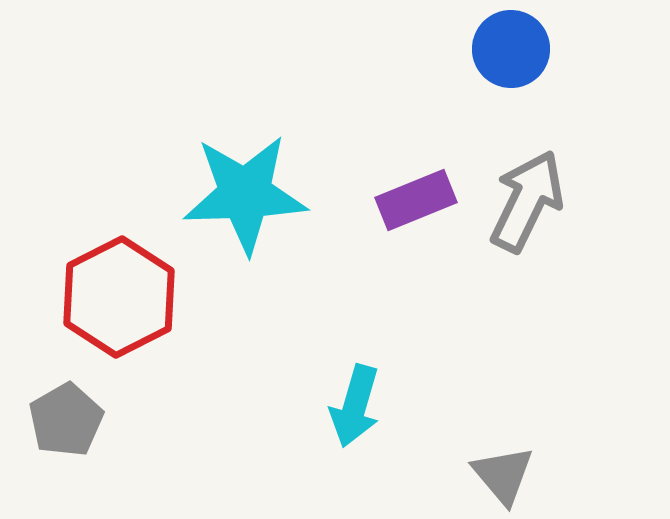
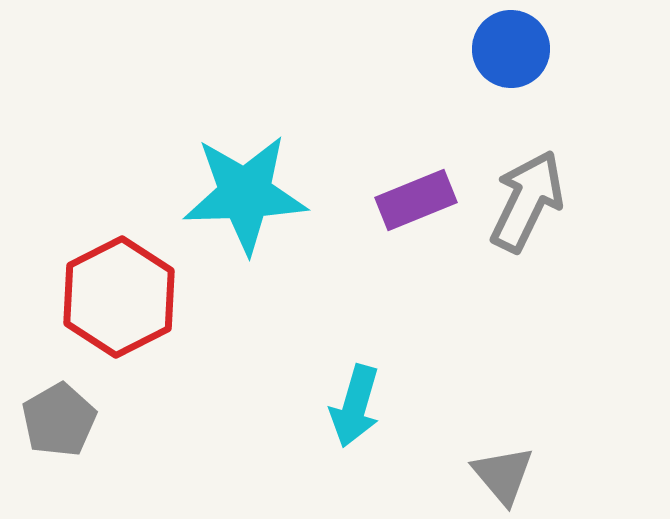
gray pentagon: moved 7 px left
